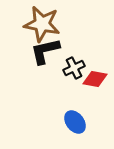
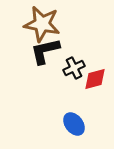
red diamond: rotated 25 degrees counterclockwise
blue ellipse: moved 1 px left, 2 px down
